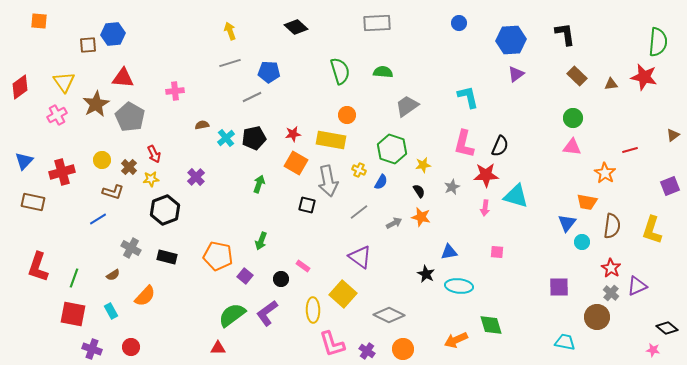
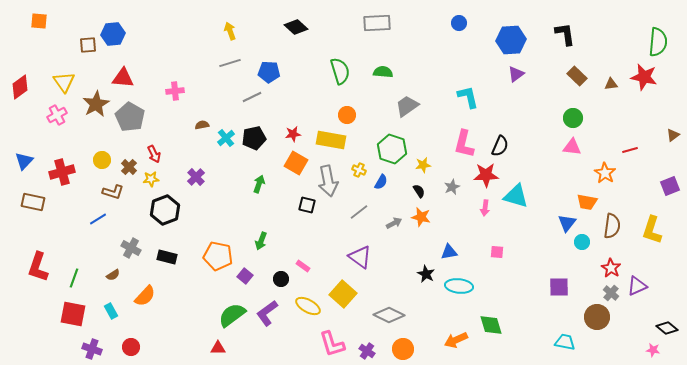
yellow ellipse at (313, 310): moved 5 px left, 4 px up; rotated 60 degrees counterclockwise
